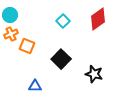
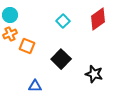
orange cross: moved 1 px left
